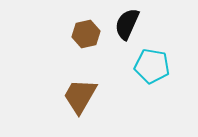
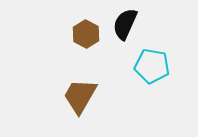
black semicircle: moved 2 px left
brown hexagon: rotated 20 degrees counterclockwise
